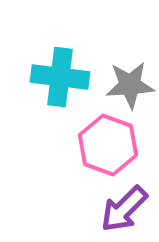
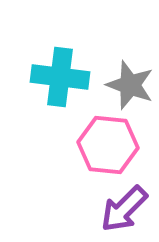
gray star: rotated 24 degrees clockwise
pink hexagon: rotated 14 degrees counterclockwise
